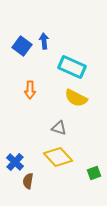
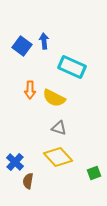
yellow semicircle: moved 22 px left
